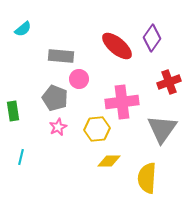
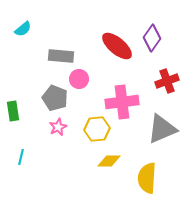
red cross: moved 2 px left, 1 px up
gray triangle: rotated 32 degrees clockwise
